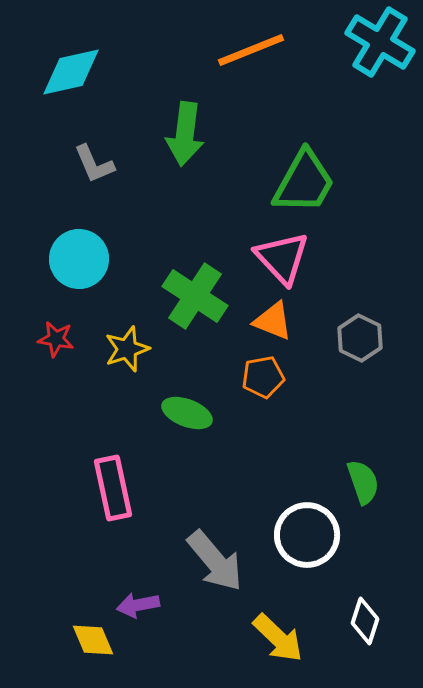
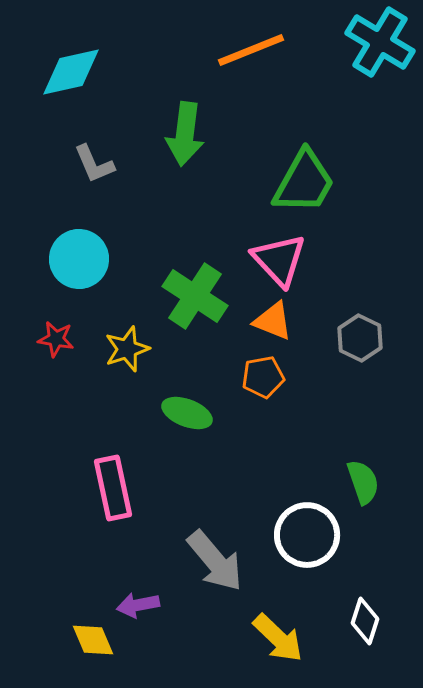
pink triangle: moved 3 px left, 2 px down
